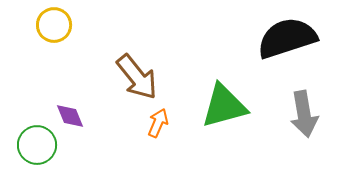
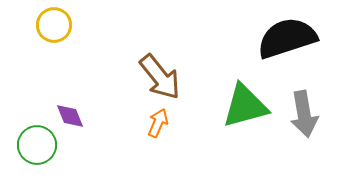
brown arrow: moved 23 px right
green triangle: moved 21 px right
